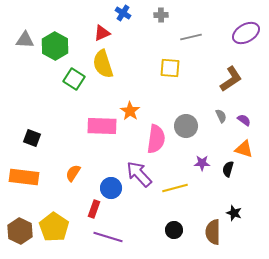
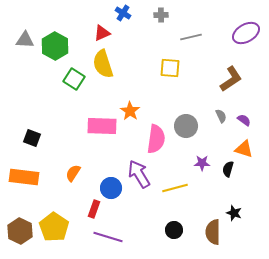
purple arrow: rotated 12 degrees clockwise
